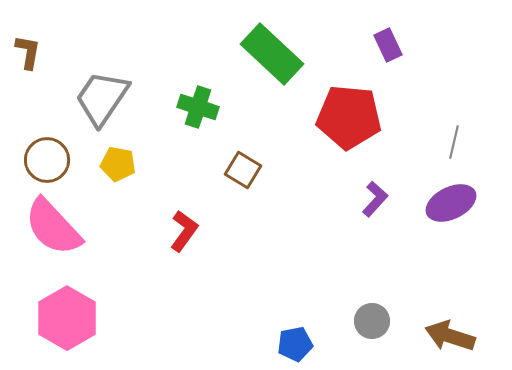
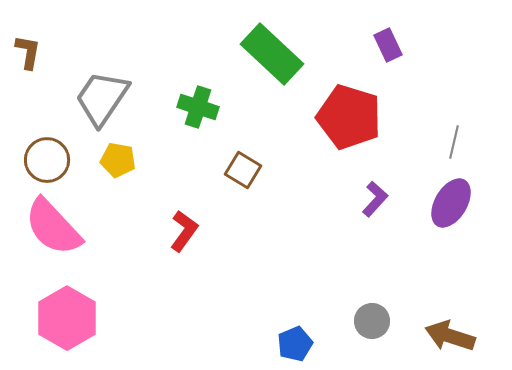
red pentagon: rotated 12 degrees clockwise
yellow pentagon: moved 4 px up
purple ellipse: rotated 33 degrees counterclockwise
blue pentagon: rotated 12 degrees counterclockwise
